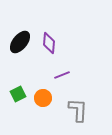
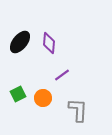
purple line: rotated 14 degrees counterclockwise
